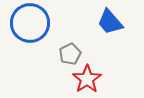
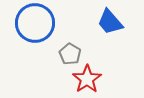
blue circle: moved 5 px right
gray pentagon: rotated 15 degrees counterclockwise
